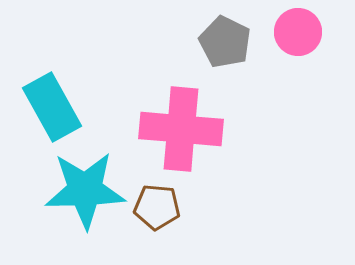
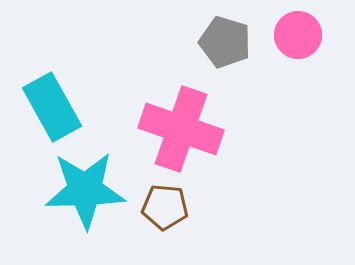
pink circle: moved 3 px down
gray pentagon: rotated 9 degrees counterclockwise
pink cross: rotated 14 degrees clockwise
brown pentagon: moved 8 px right
